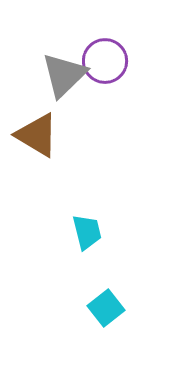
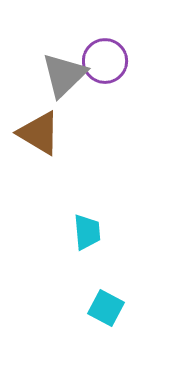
brown triangle: moved 2 px right, 2 px up
cyan trapezoid: rotated 9 degrees clockwise
cyan square: rotated 24 degrees counterclockwise
